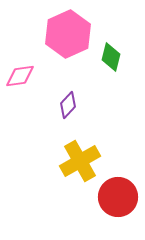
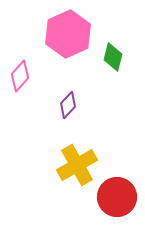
green diamond: moved 2 px right
pink diamond: rotated 40 degrees counterclockwise
yellow cross: moved 3 px left, 4 px down
red circle: moved 1 px left
